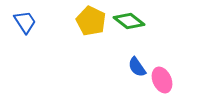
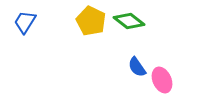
blue trapezoid: rotated 115 degrees counterclockwise
